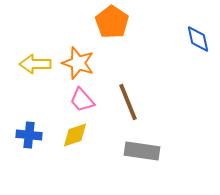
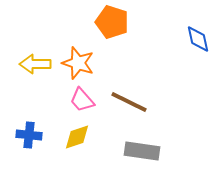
orange pentagon: rotated 16 degrees counterclockwise
brown line: moved 1 px right; rotated 42 degrees counterclockwise
yellow diamond: moved 2 px right, 2 px down
